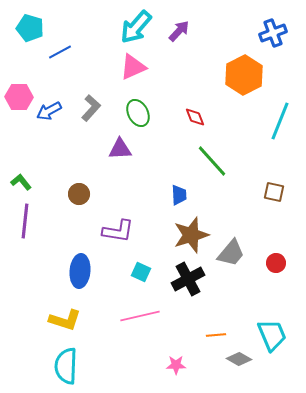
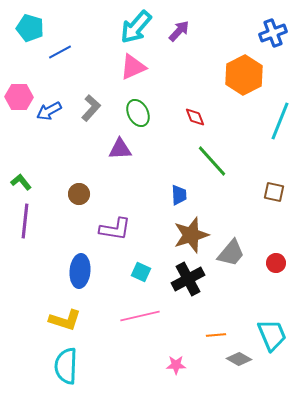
purple L-shape: moved 3 px left, 2 px up
